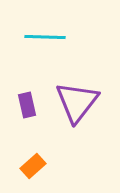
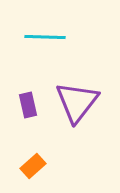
purple rectangle: moved 1 px right
